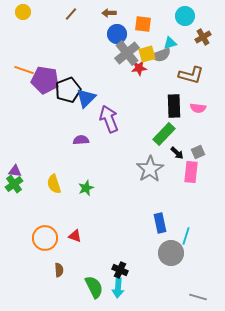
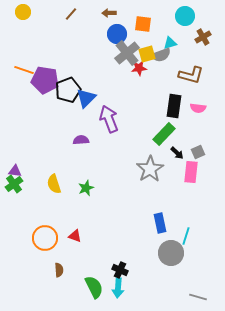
black rectangle: rotated 10 degrees clockwise
